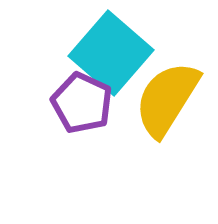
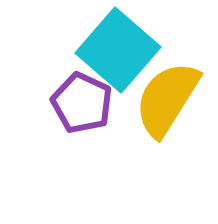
cyan square: moved 7 px right, 3 px up
